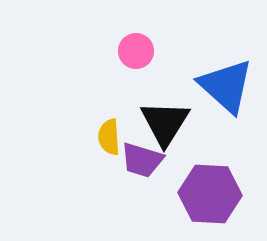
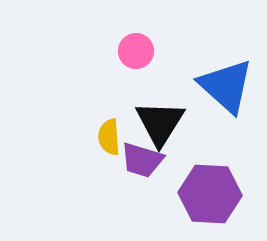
black triangle: moved 5 px left
